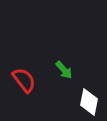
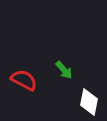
red semicircle: rotated 24 degrees counterclockwise
